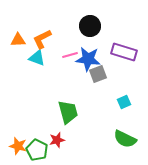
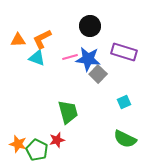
pink line: moved 2 px down
gray square: rotated 24 degrees counterclockwise
orange star: moved 2 px up
